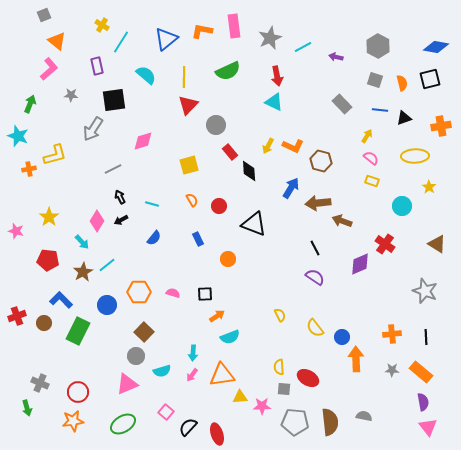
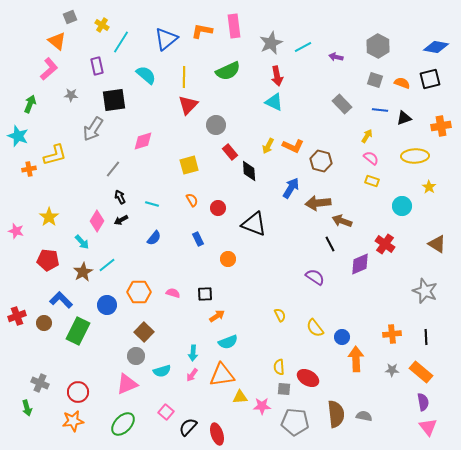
gray square at (44, 15): moved 26 px right, 2 px down
gray star at (270, 38): moved 1 px right, 5 px down
orange semicircle at (402, 83): rotated 56 degrees counterclockwise
gray line at (113, 169): rotated 24 degrees counterclockwise
red circle at (219, 206): moved 1 px left, 2 px down
black line at (315, 248): moved 15 px right, 4 px up
cyan semicircle at (230, 337): moved 2 px left, 5 px down
brown semicircle at (330, 422): moved 6 px right, 8 px up
green ellipse at (123, 424): rotated 15 degrees counterclockwise
